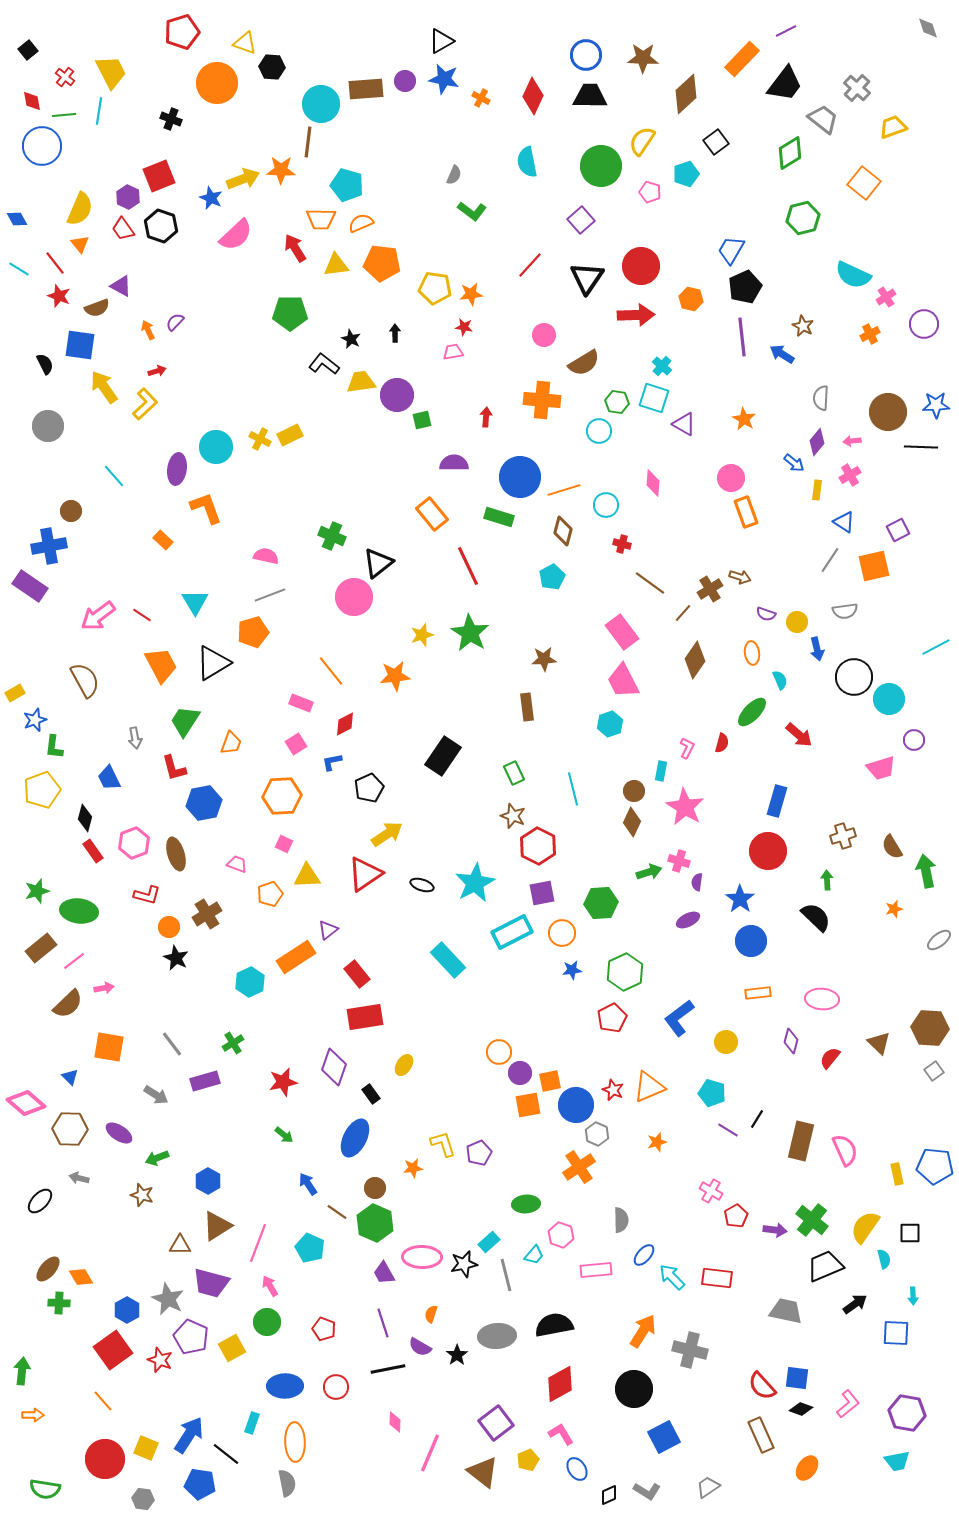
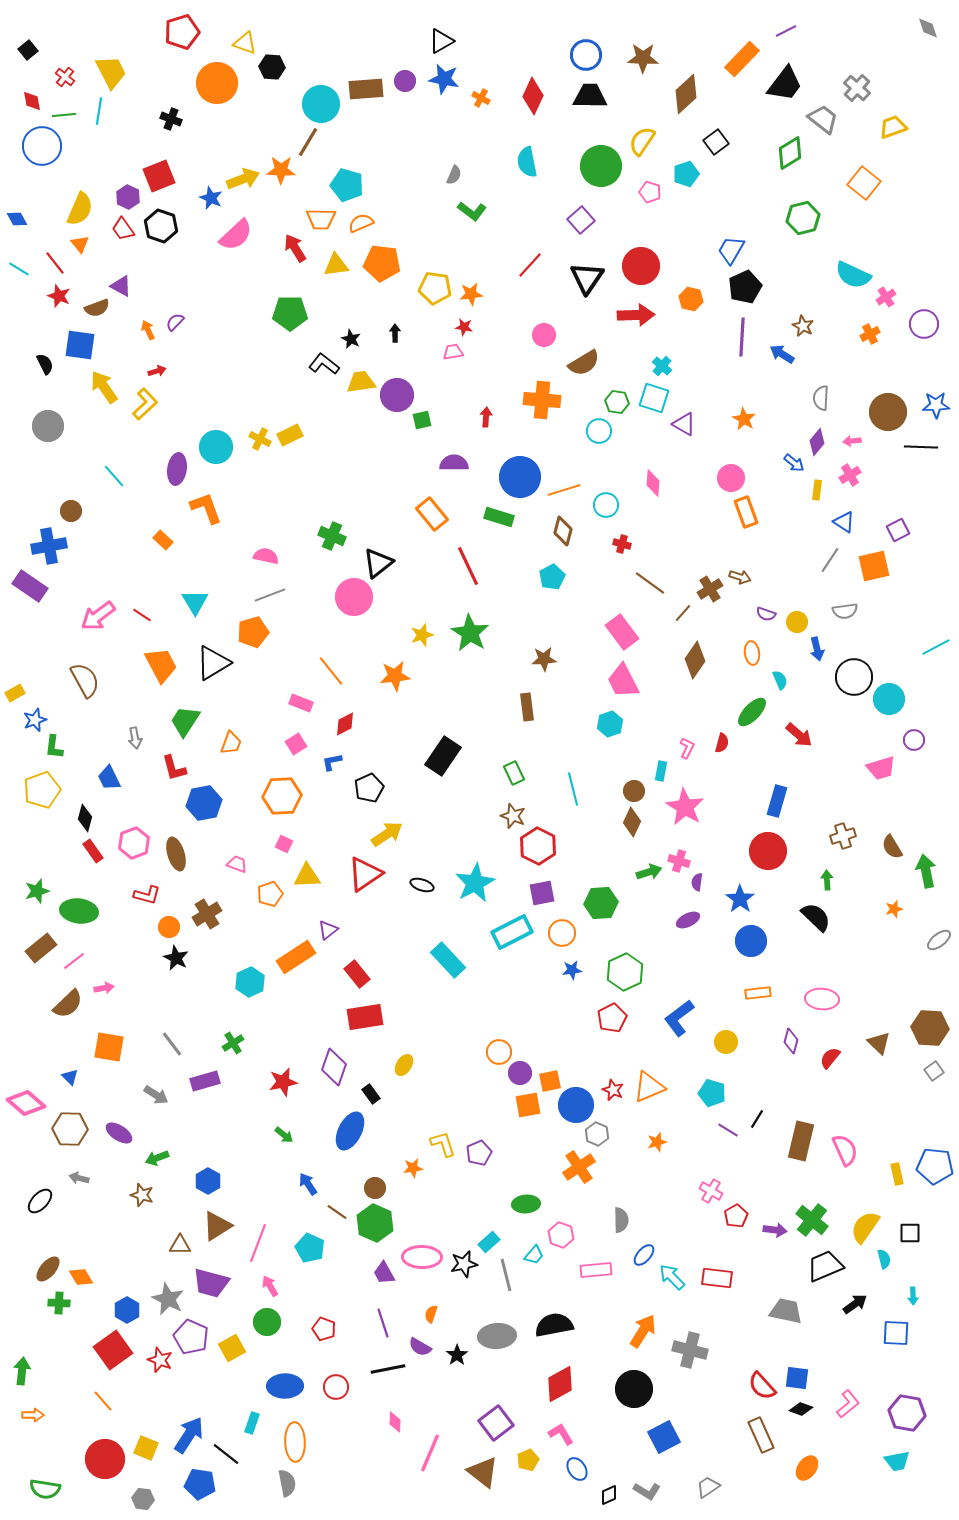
brown line at (308, 142): rotated 24 degrees clockwise
purple line at (742, 337): rotated 9 degrees clockwise
blue ellipse at (355, 1138): moved 5 px left, 7 px up
